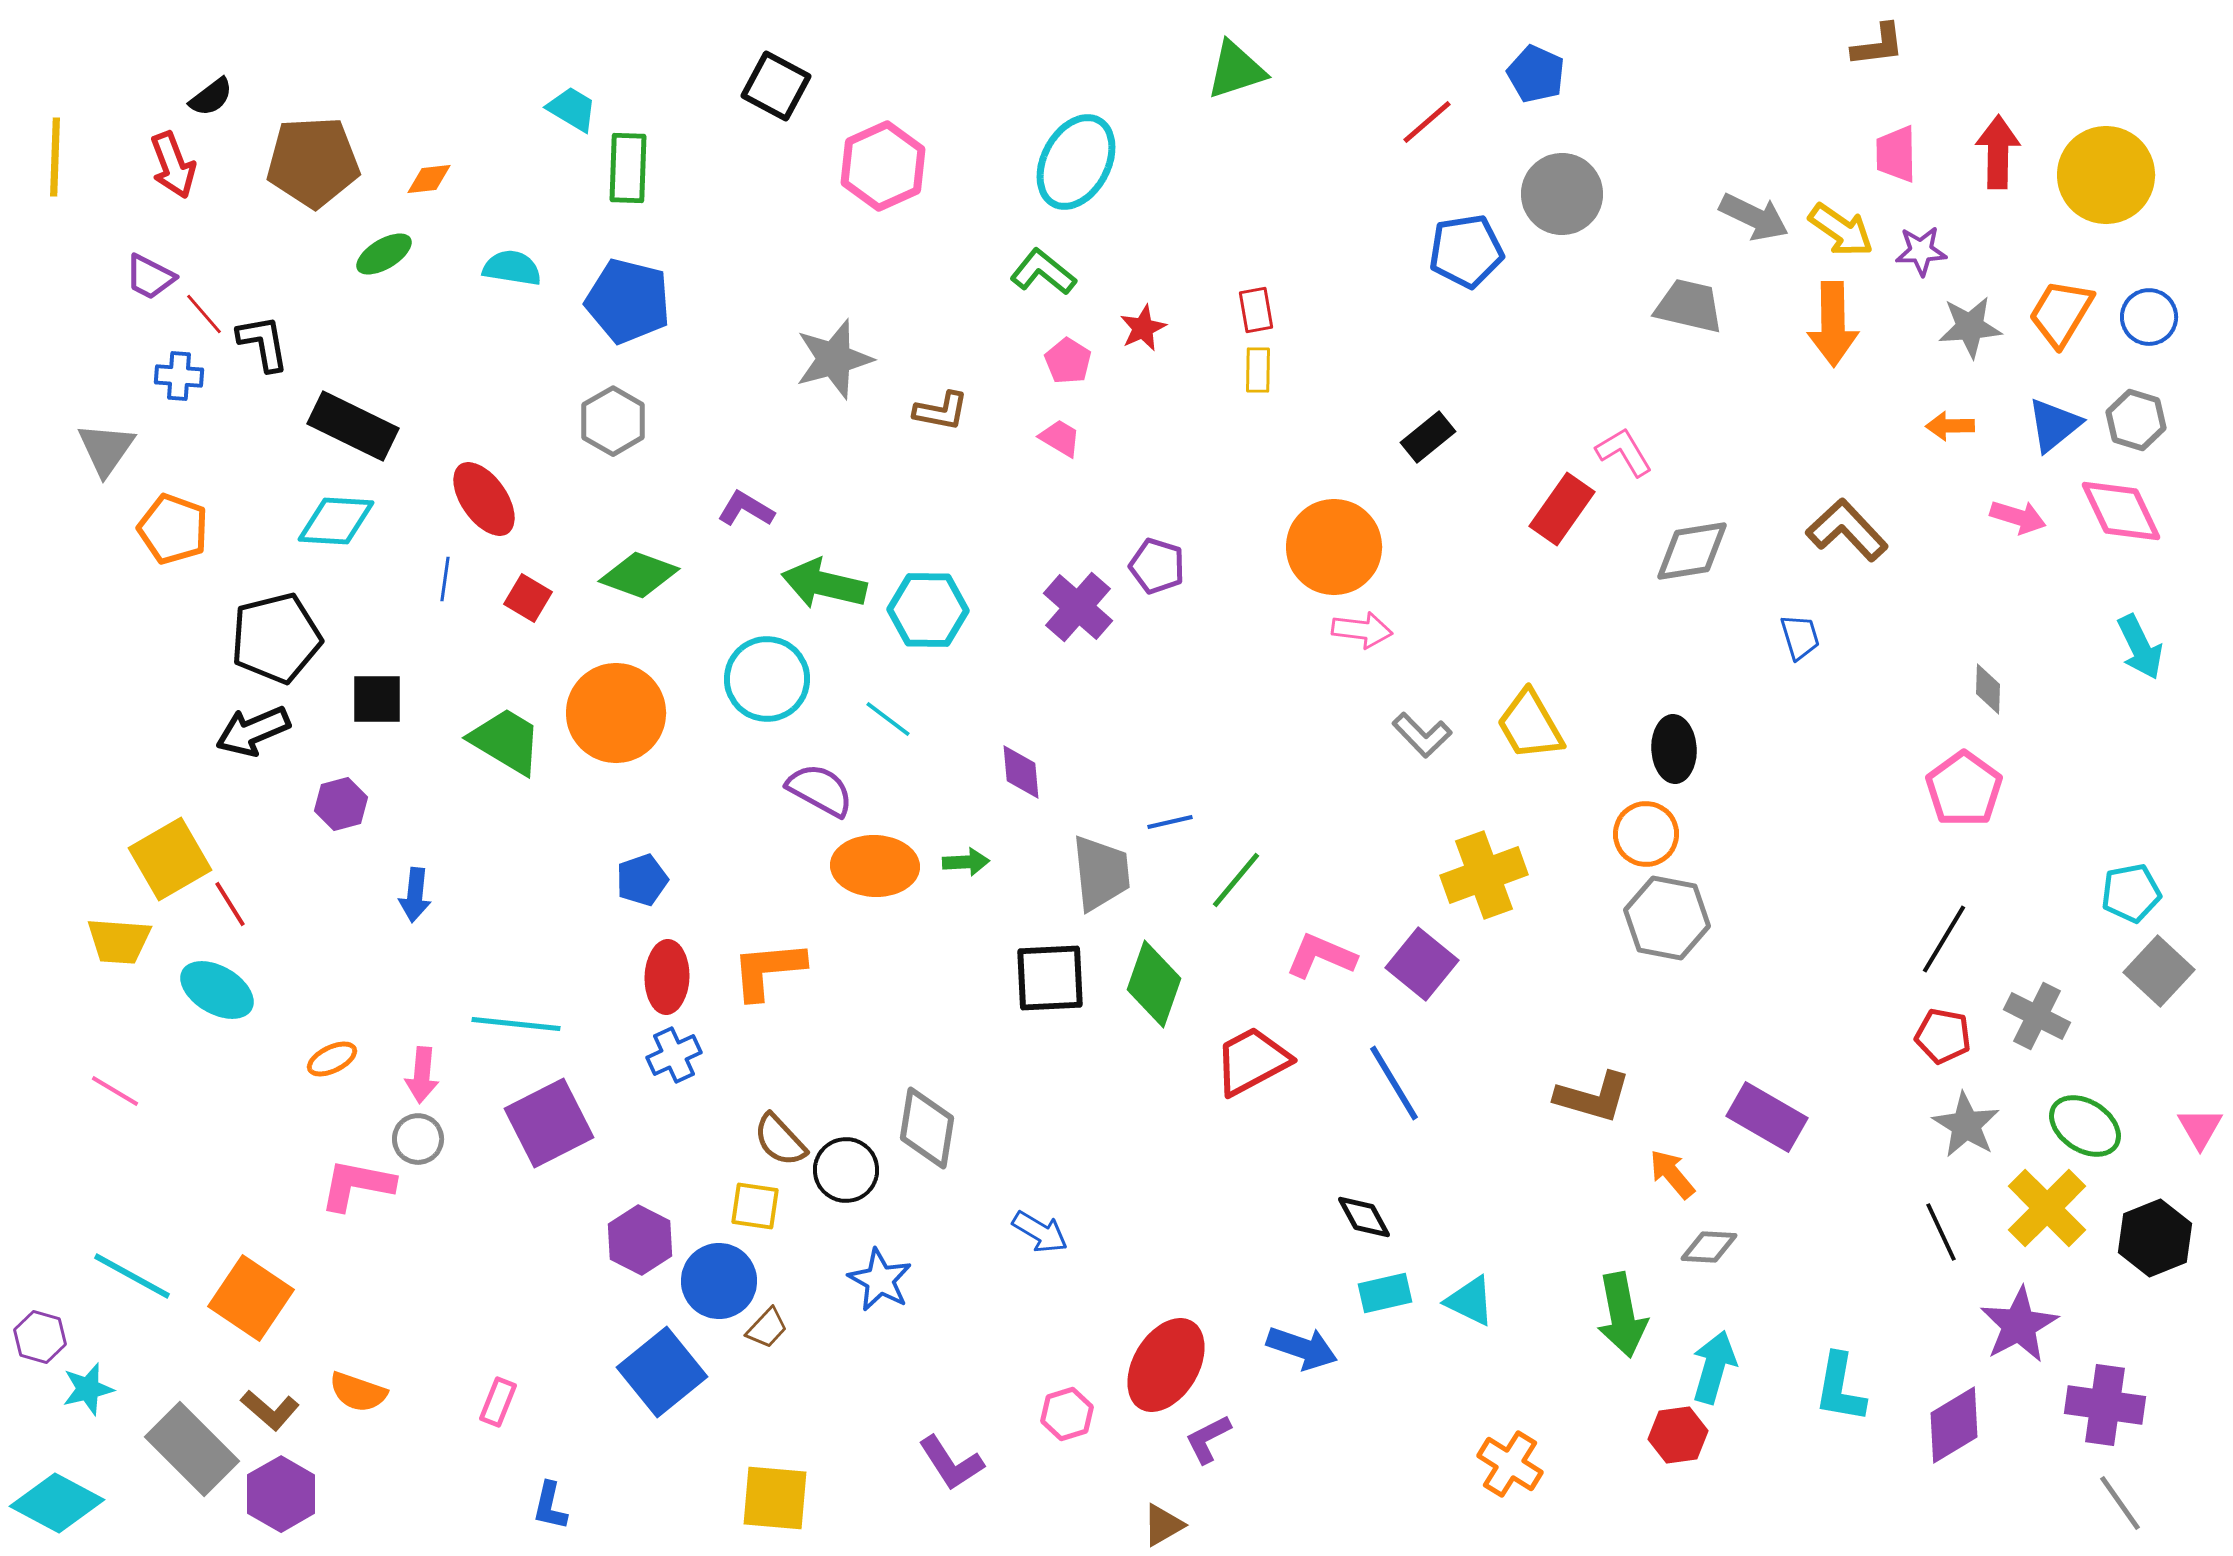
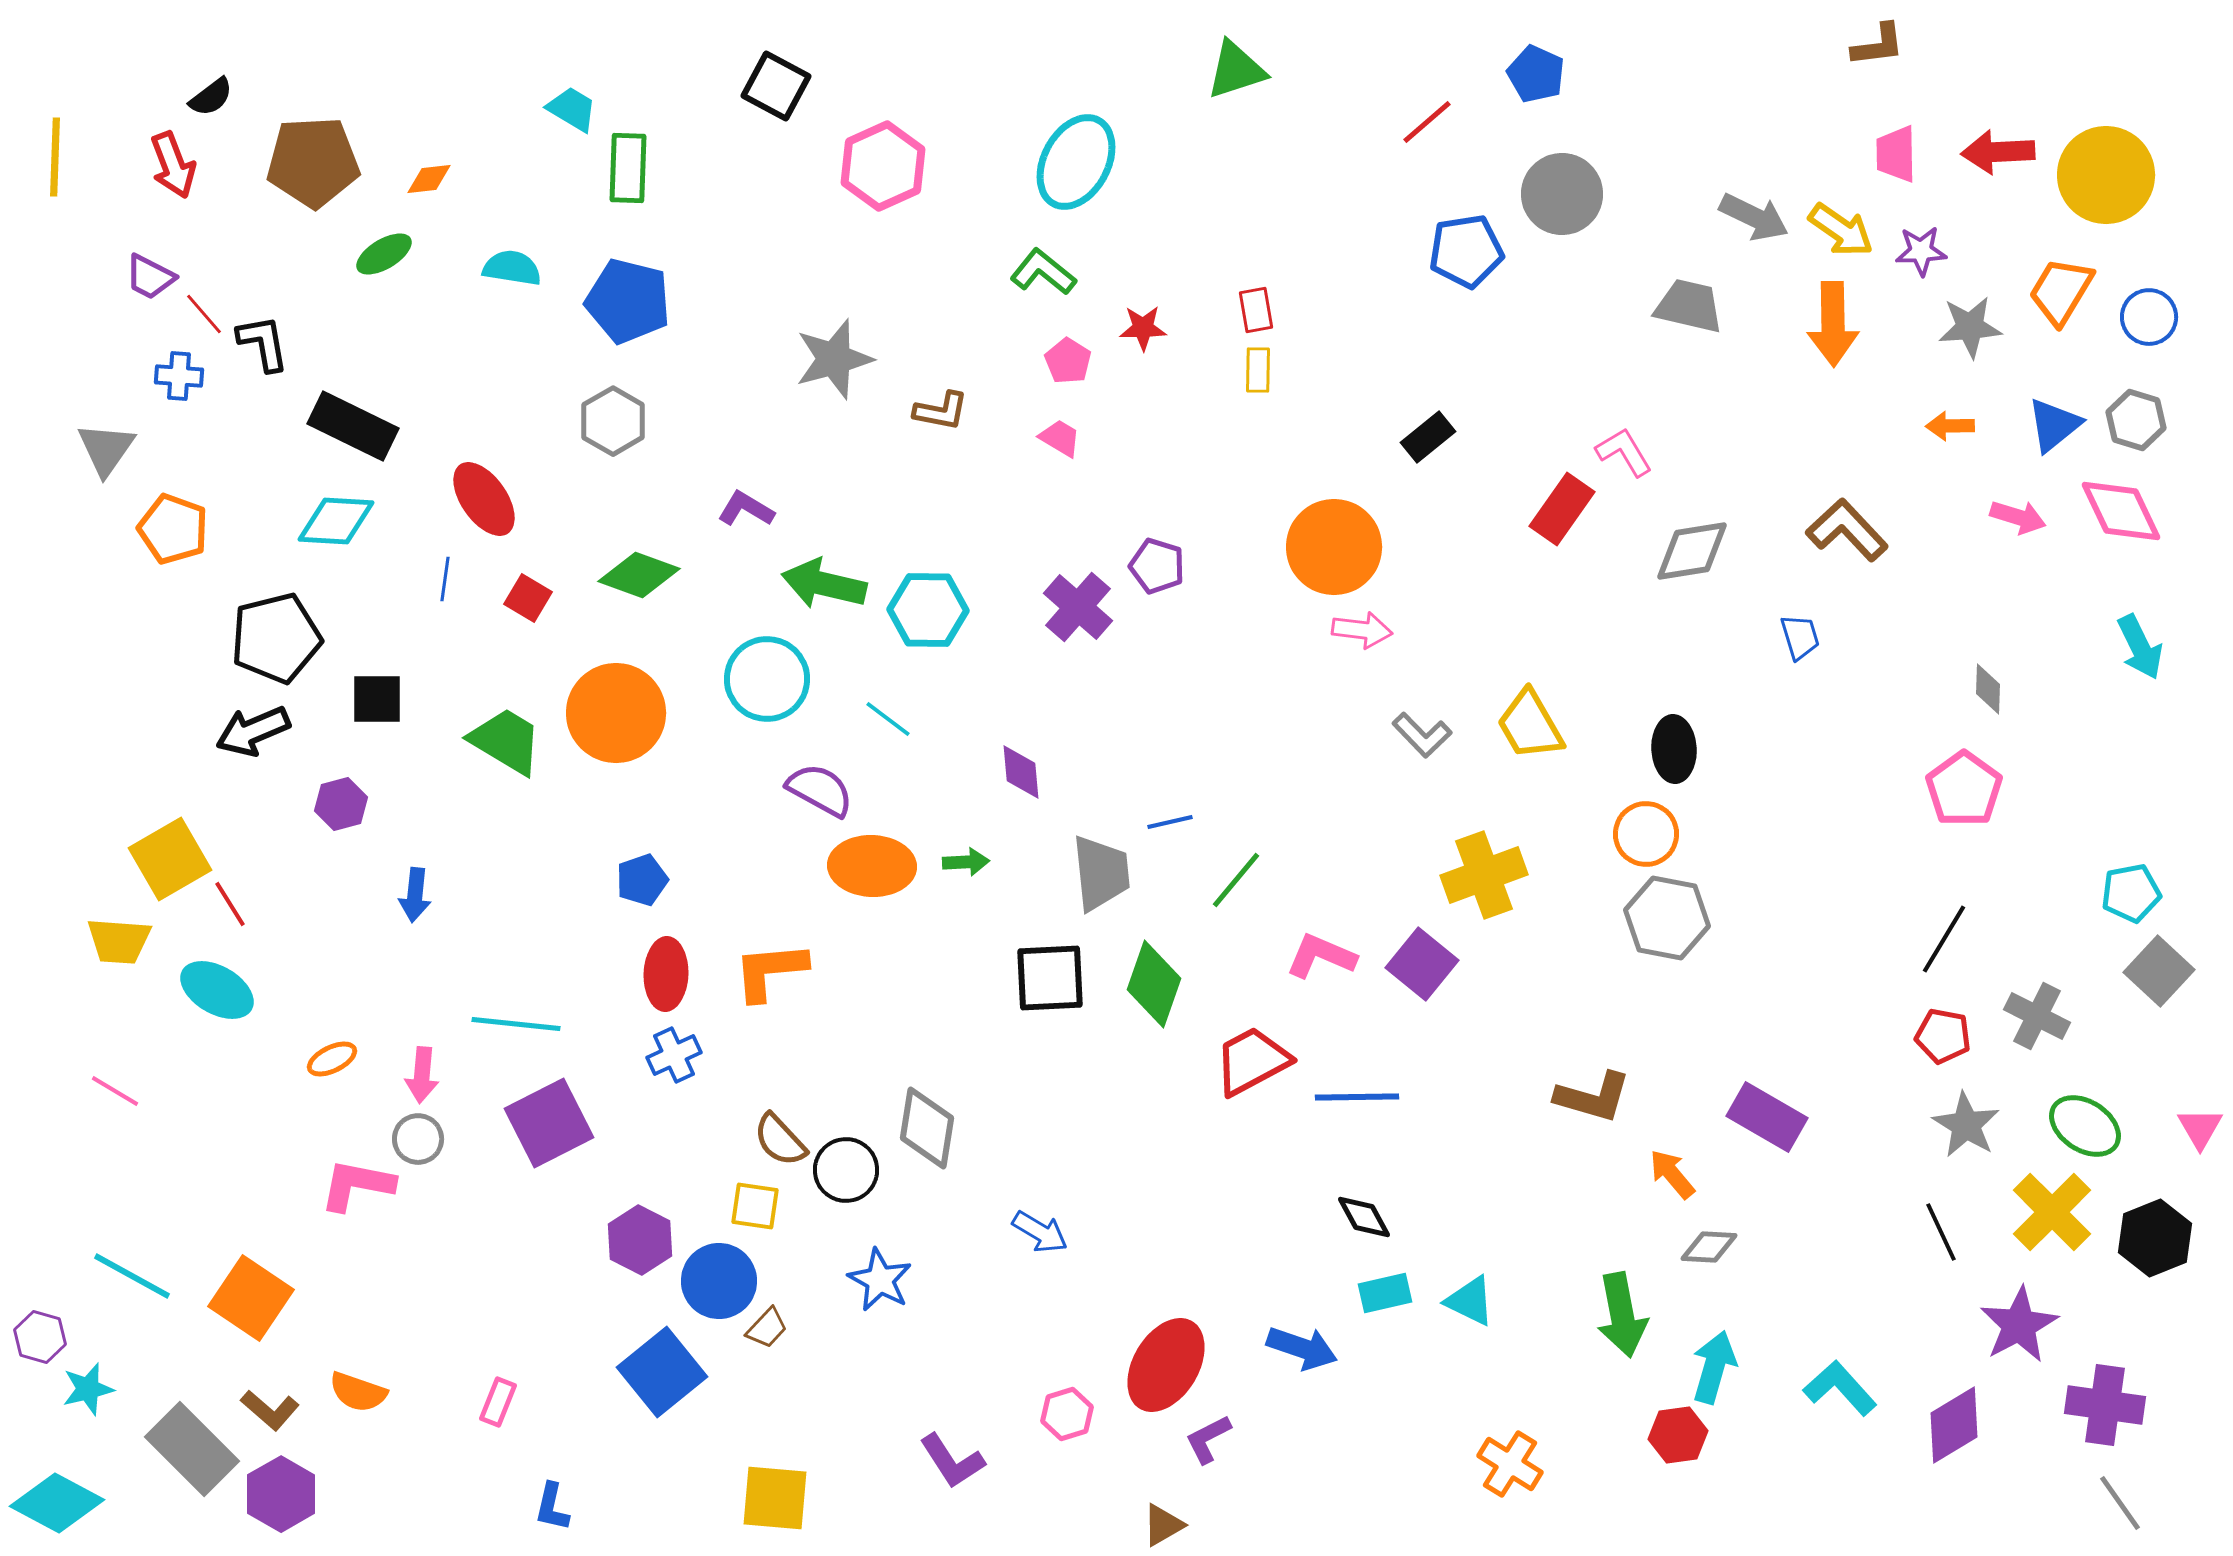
red arrow at (1998, 152): rotated 94 degrees counterclockwise
orange trapezoid at (2061, 313): moved 22 px up
red star at (1143, 328): rotated 24 degrees clockwise
orange ellipse at (875, 866): moved 3 px left
orange L-shape at (768, 970): moved 2 px right, 1 px down
red ellipse at (667, 977): moved 1 px left, 3 px up
blue line at (1394, 1083): moved 37 px left, 14 px down; rotated 60 degrees counterclockwise
yellow cross at (2047, 1208): moved 5 px right, 4 px down
cyan L-shape at (1840, 1388): rotated 128 degrees clockwise
purple L-shape at (951, 1463): moved 1 px right, 2 px up
blue L-shape at (550, 1506): moved 2 px right, 1 px down
